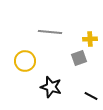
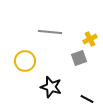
yellow cross: rotated 24 degrees counterclockwise
black line: moved 4 px left, 3 px down
